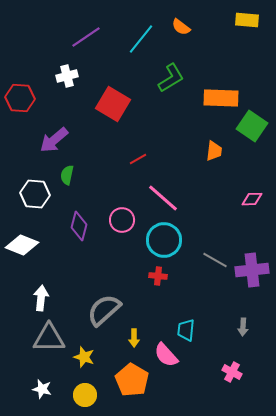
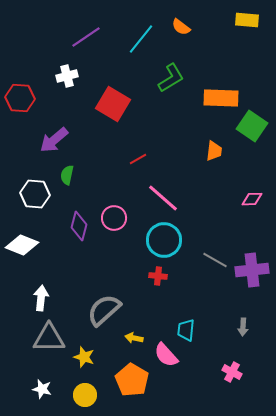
pink circle: moved 8 px left, 2 px up
yellow arrow: rotated 102 degrees clockwise
